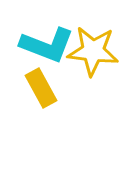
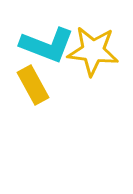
yellow rectangle: moved 8 px left, 3 px up
